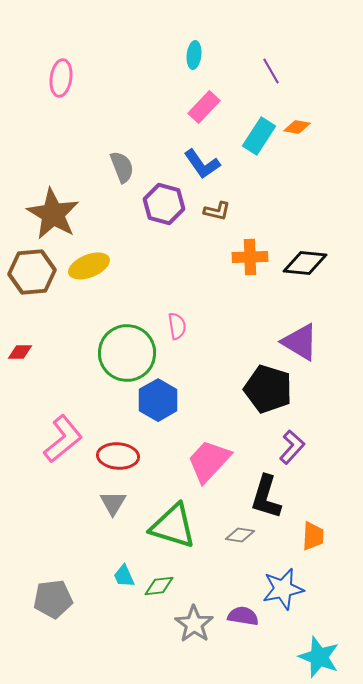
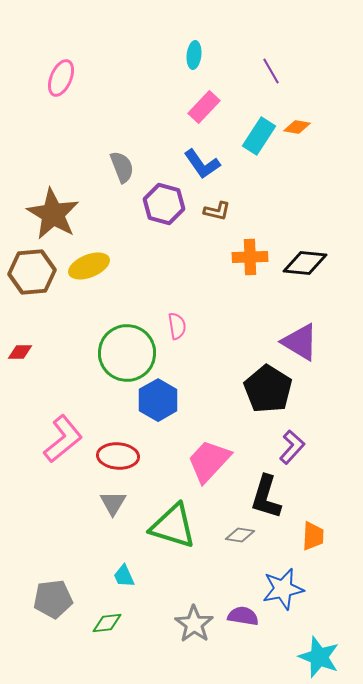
pink ellipse: rotated 15 degrees clockwise
black pentagon: rotated 15 degrees clockwise
green diamond: moved 52 px left, 37 px down
